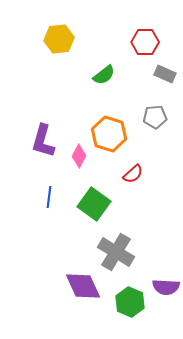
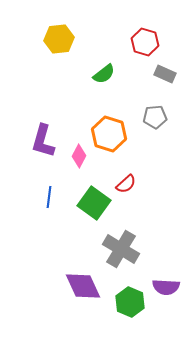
red hexagon: rotated 16 degrees clockwise
green semicircle: moved 1 px up
red semicircle: moved 7 px left, 10 px down
green square: moved 1 px up
gray cross: moved 5 px right, 3 px up
